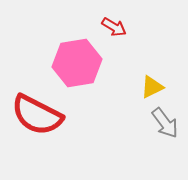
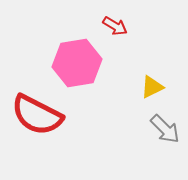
red arrow: moved 1 px right, 1 px up
gray arrow: moved 6 px down; rotated 8 degrees counterclockwise
